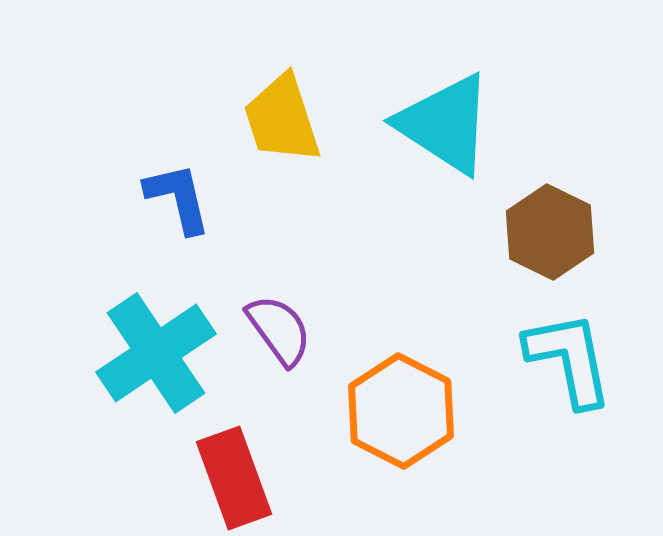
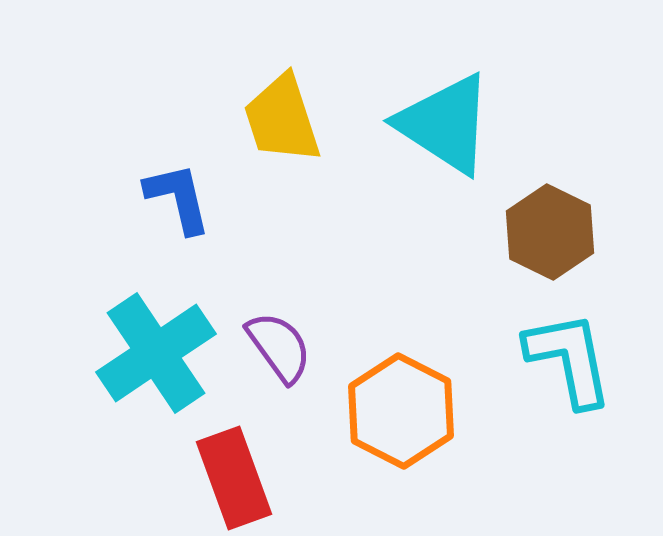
purple semicircle: moved 17 px down
